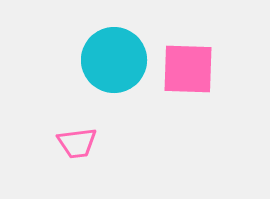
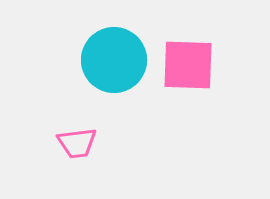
pink square: moved 4 px up
